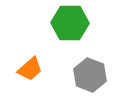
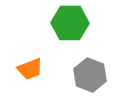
orange trapezoid: rotated 20 degrees clockwise
